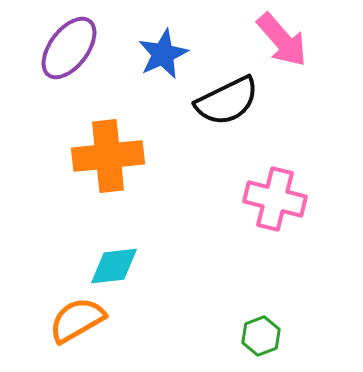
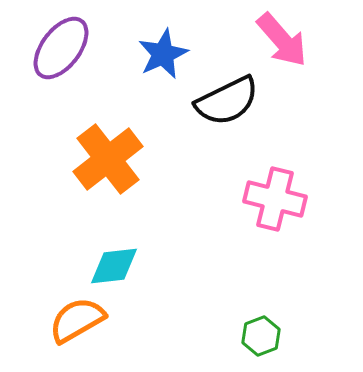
purple ellipse: moved 8 px left
orange cross: moved 3 px down; rotated 32 degrees counterclockwise
